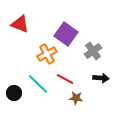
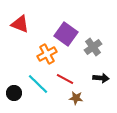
gray cross: moved 4 px up
